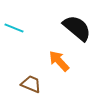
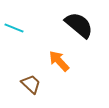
black semicircle: moved 2 px right, 3 px up
brown trapezoid: rotated 20 degrees clockwise
